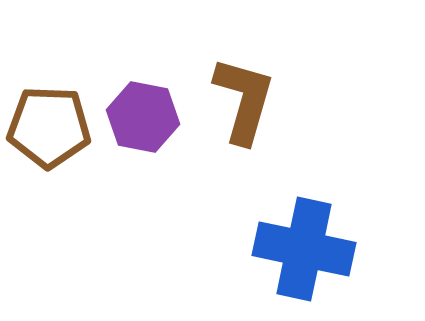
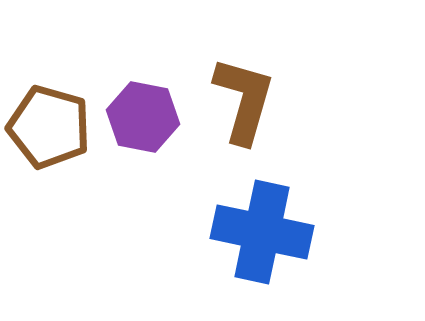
brown pentagon: rotated 14 degrees clockwise
blue cross: moved 42 px left, 17 px up
